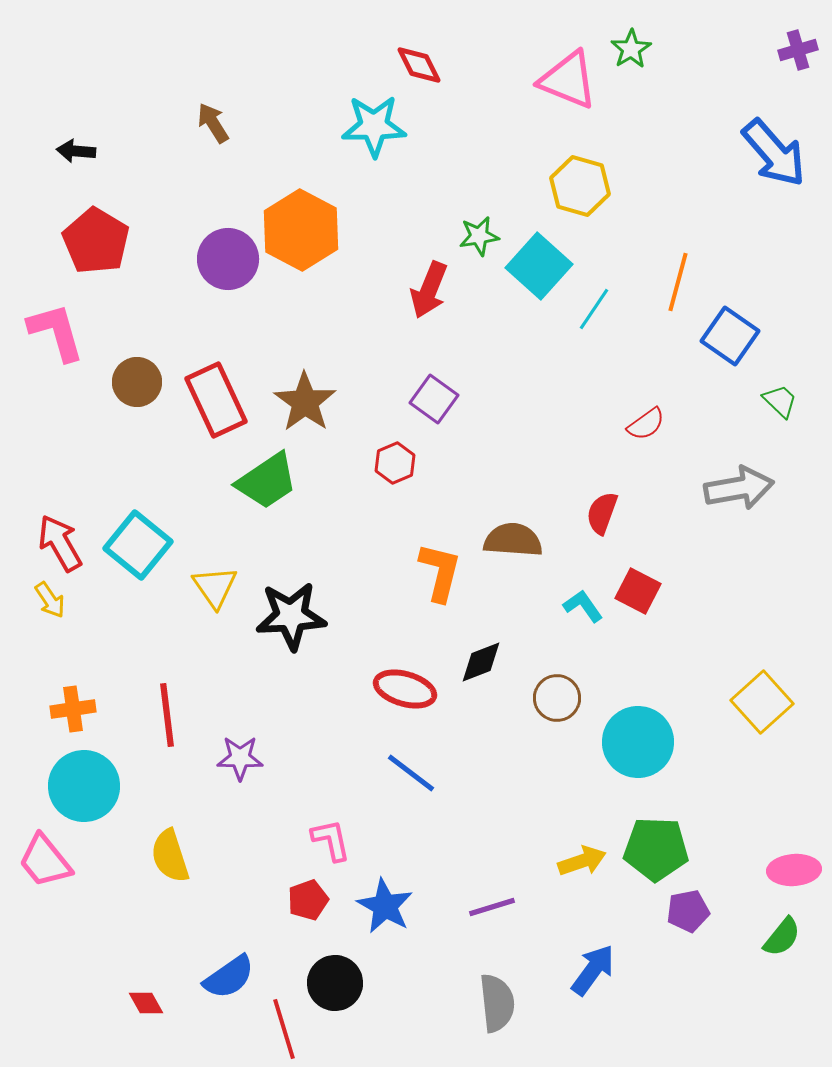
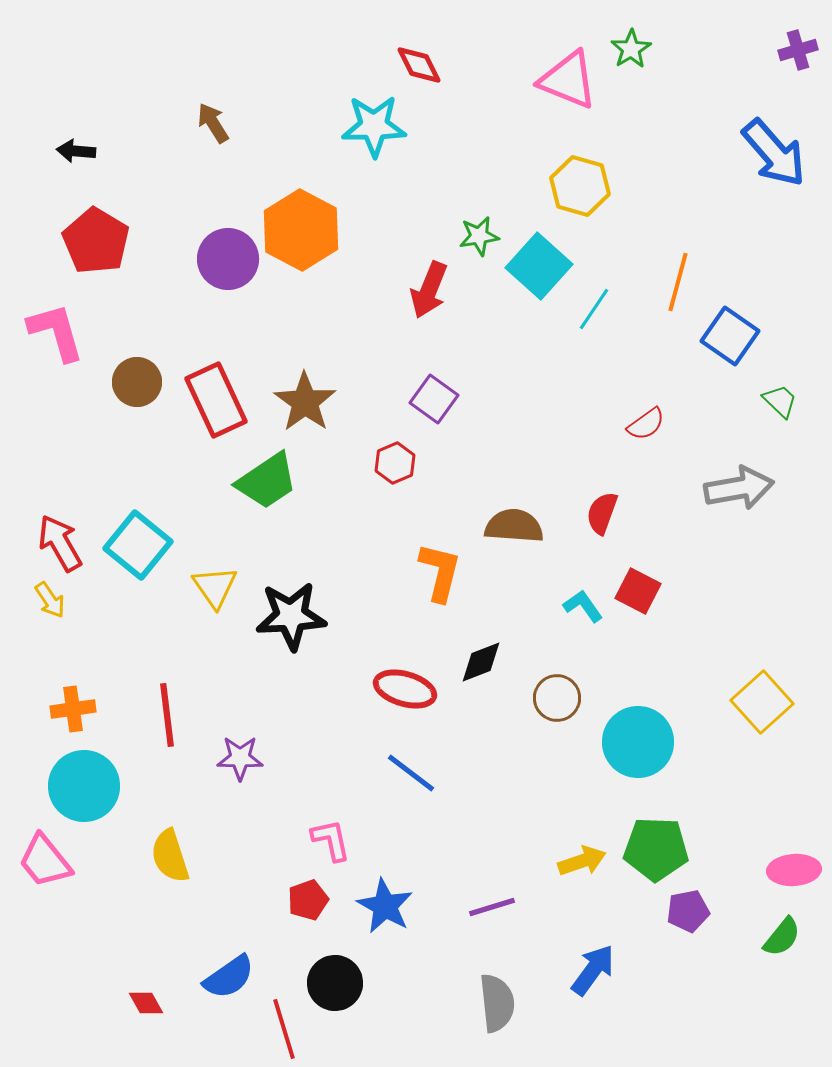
brown semicircle at (513, 540): moved 1 px right, 14 px up
